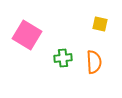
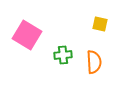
green cross: moved 3 px up
